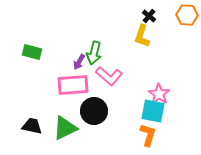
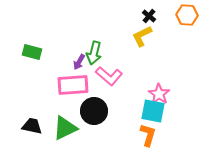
yellow L-shape: rotated 45 degrees clockwise
